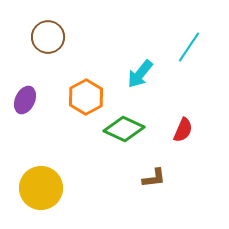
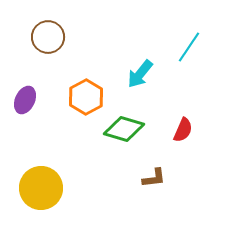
green diamond: rotated 9 degrees counterclockwise
